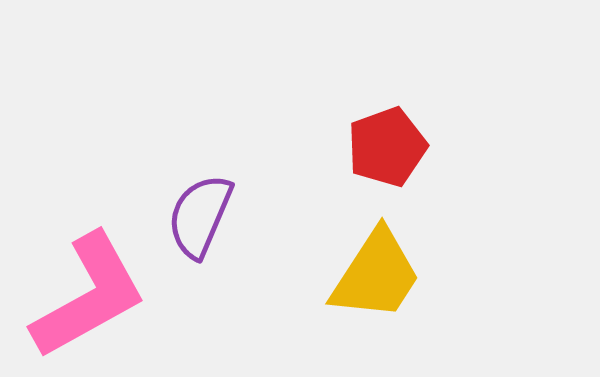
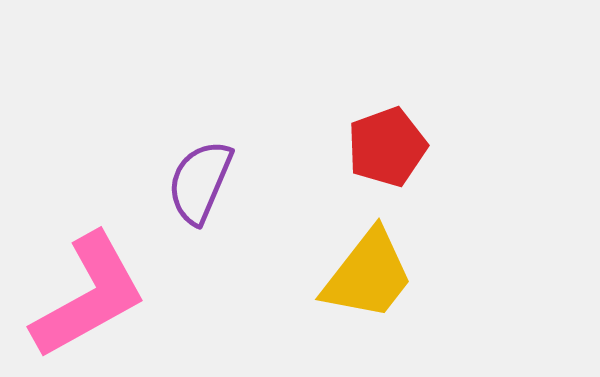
purple semicircle: moved 34 px up
yellow trapezoid: moved 8 px left; rotated 5 degrees clockwise
